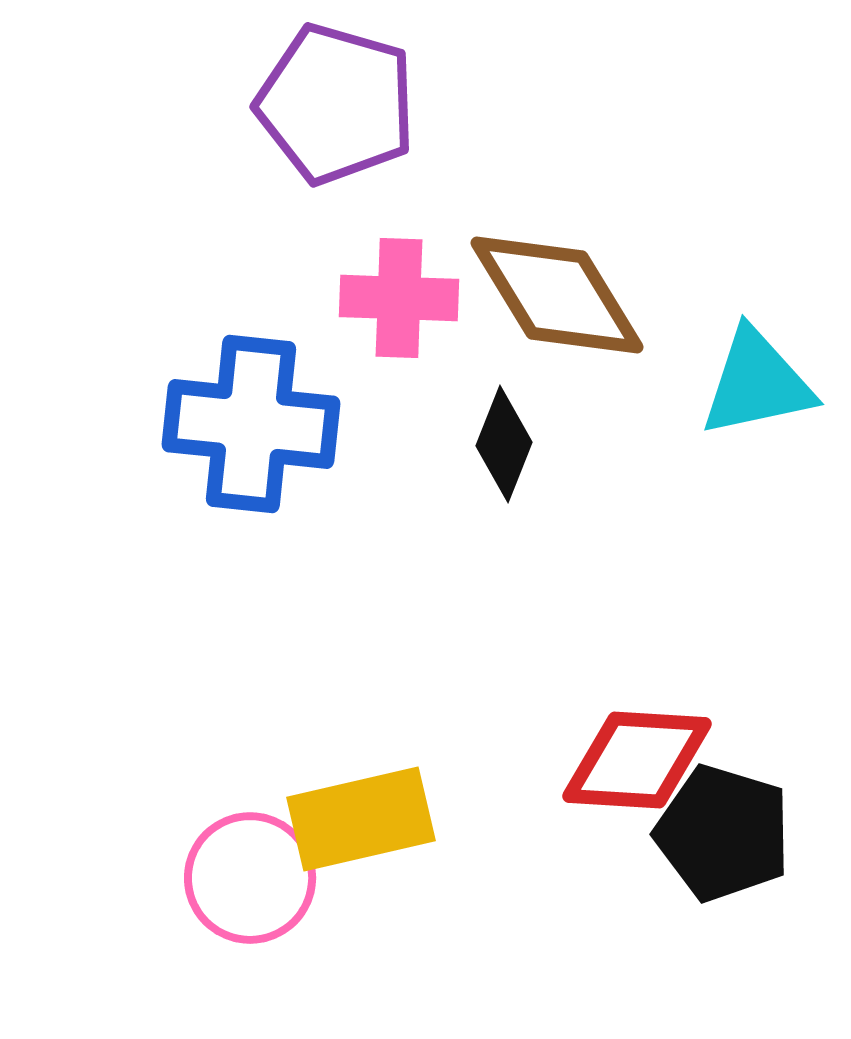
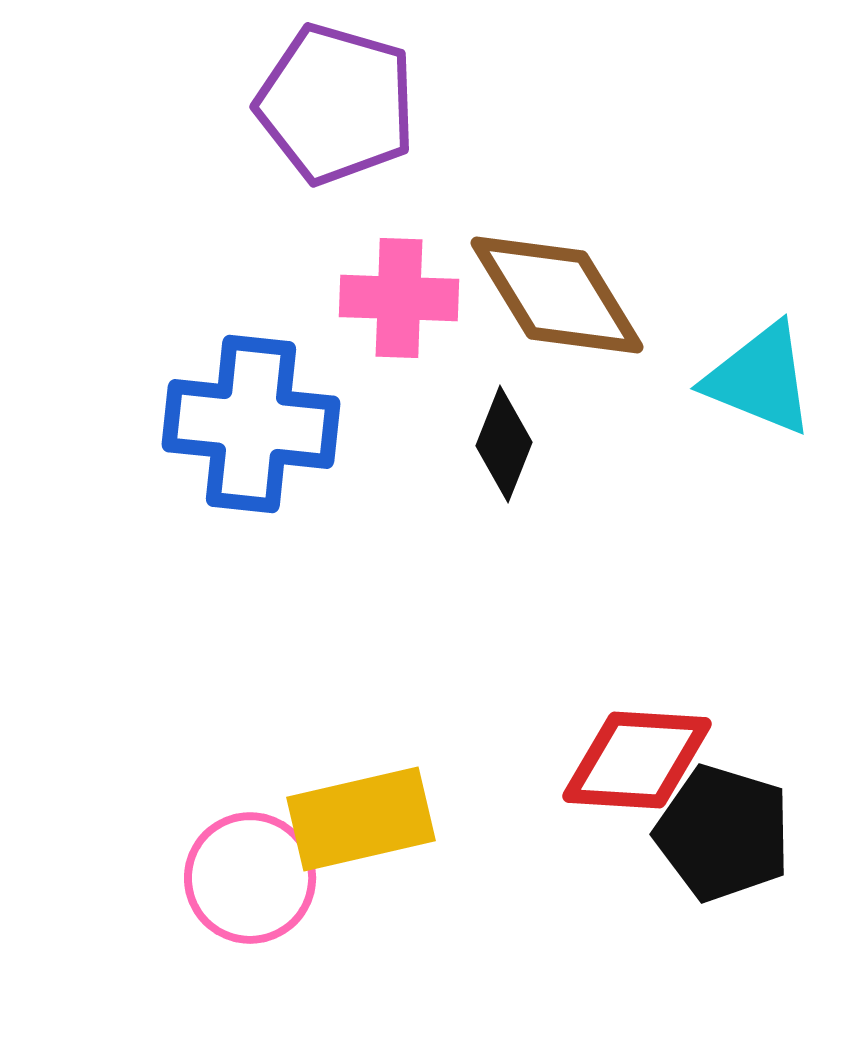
cyan triangle: moved 3 px right, 4 px up; rotated 34 degrees clockwise
